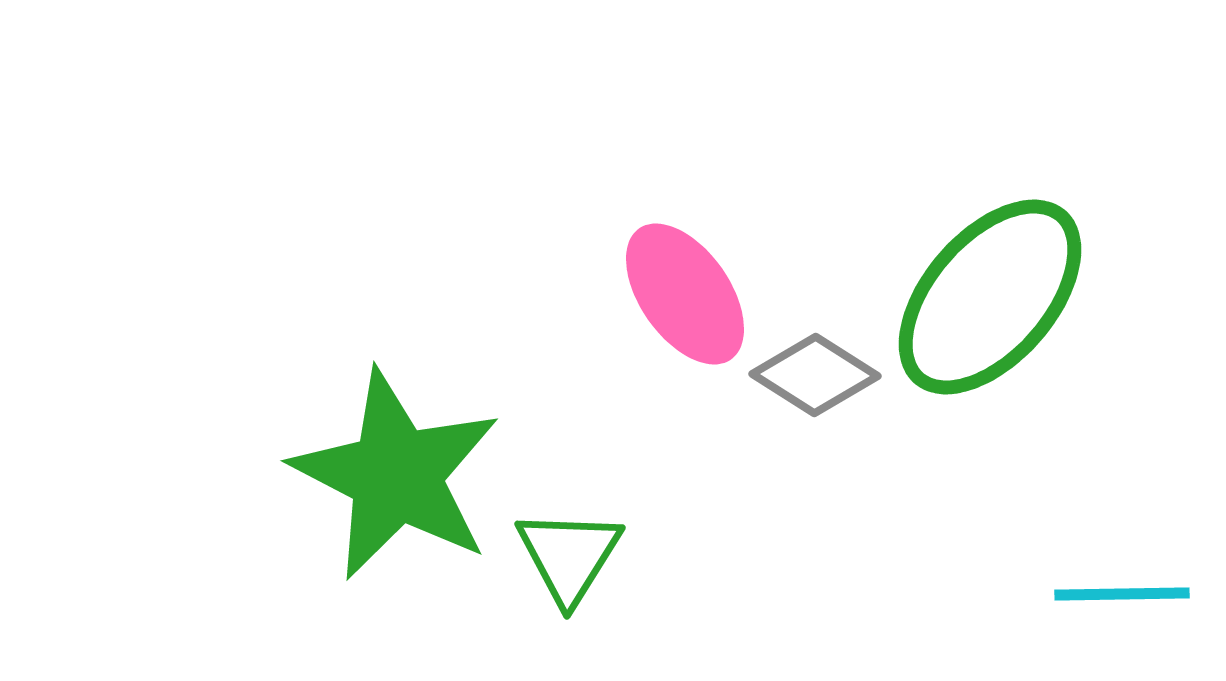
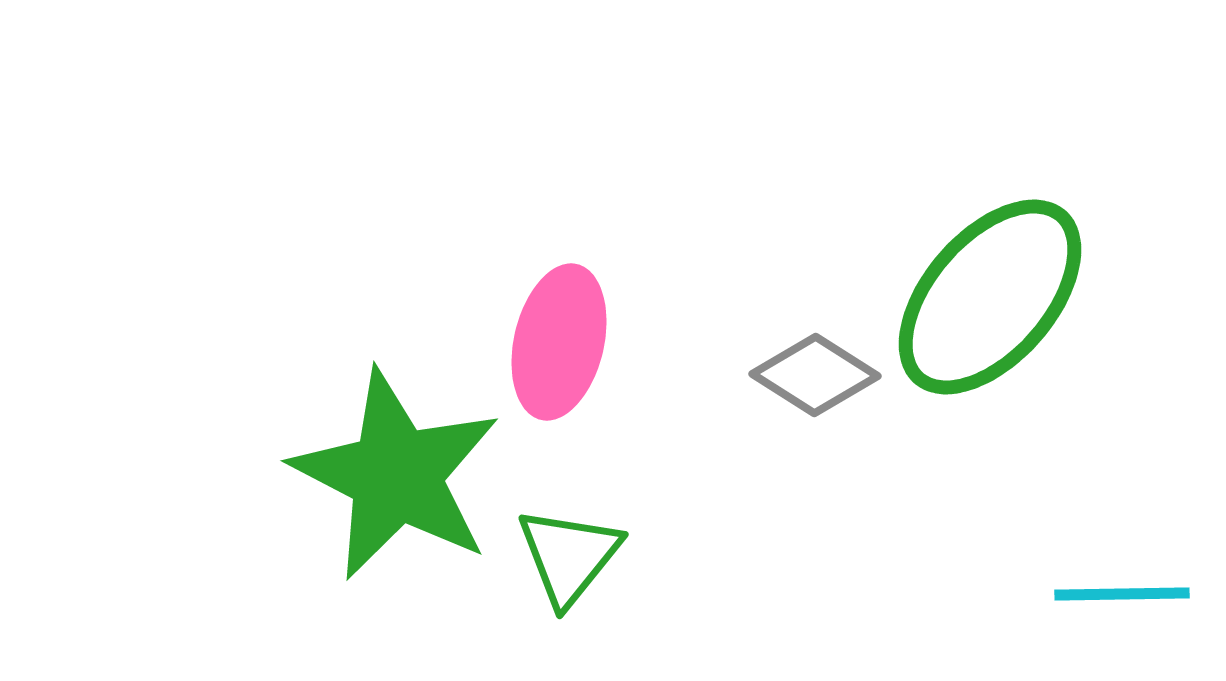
pink ellipse: moved 126 px left, 48 px down; rotated 48 degrees clockwise
green triangle: rotated 7 degrees clockwise
